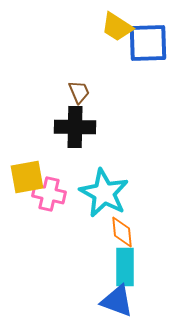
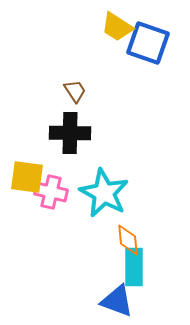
blue square: rotated 21 degrees clockwise
brown trapezoid: moved 4 px left, 1 px up; rotated 10 degrees counterclockwise
black cross: moved 5 px left, 6 px down
yellow square: rotated 18 degrees clockwise
pink cross: moved 2 px right, 2 px up
orange diamond: moved 6 px right, 8 px down
cyan rectangle: moved 9 px right
